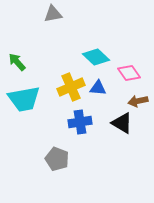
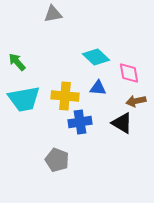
pink diamond: rotated 25 degrees clockwise
yellow cross: moved 6 px left, 9 px down; rotated 28 degrees clockwise
brown arrow: moved 2 px left
gray pentagon: moved 1 px down
